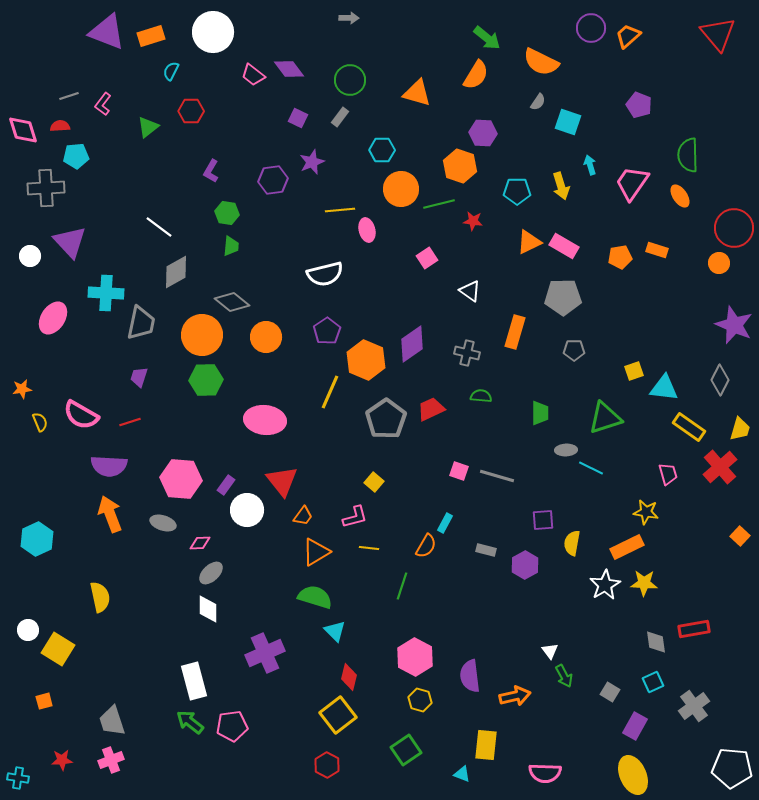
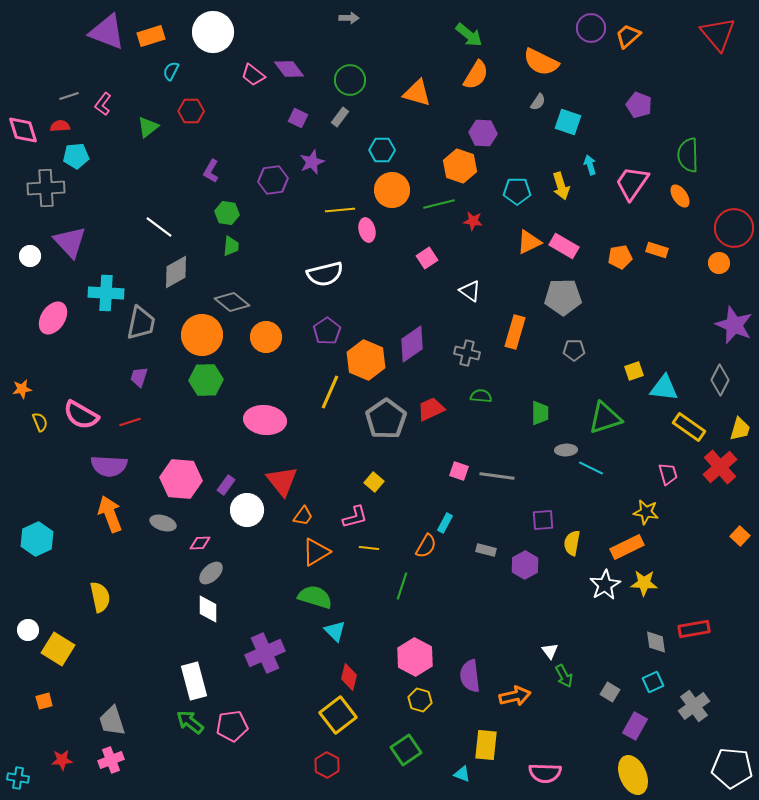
green arrow at (487, 38): moved 18 px left, 3 px up
orange circle at (401, 189): moved 9 px left, 1 px down
gray line at (497, 476): rotated 8 degrees counterclockwise
